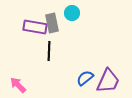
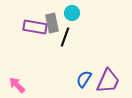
black line: moved 16 px right, 14 px up; rotated 18 degrees clockwise
blue semicircle: moved 1 px left, 1 px down; rotated 18 degrees counterclockwise
pink arrow: moved 1 px left
